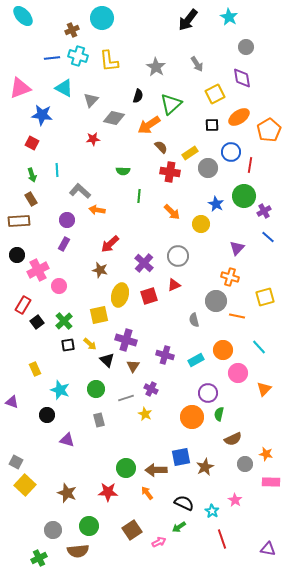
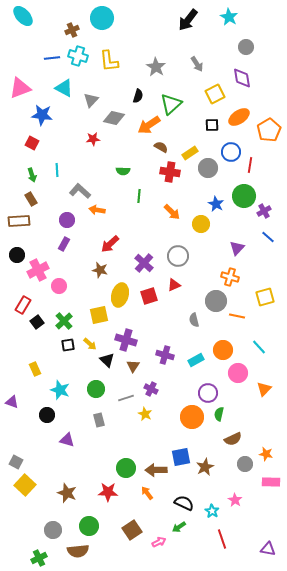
brown semicircle at (161, 147): rotated 16 degrees counterclockwise
